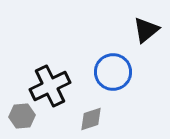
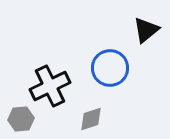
blue circle: moved 3 px left, 4 px up
gray hexagon: moved 1 px left, 3 px down
